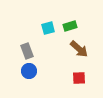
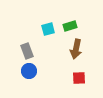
cyan square: moved 1 px down
brown arrow: moved 3 px left; rotated 60 degrees clockwise
